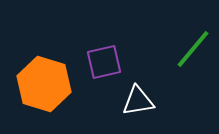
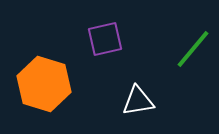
purple square: moved 1 px right, 23 px up
